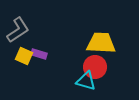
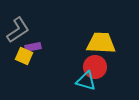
purple rectangle: moved 6 px left, 7 px up; rotated 28 degrees counterclockwise
